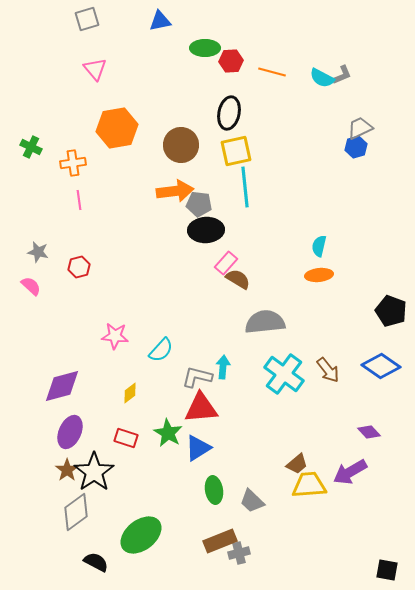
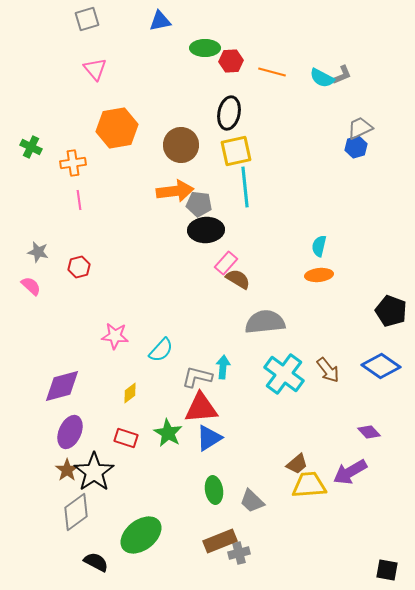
blue triangle at (198, 448): moved 11 px right, 10 px up
